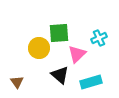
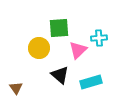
green square: moved 5 px up
cyan cross: rotated 21 degrees clockwise
pink triangle: moved 1 px right, 4 px up
brown triangle: moved 1 px left, 6 px down
